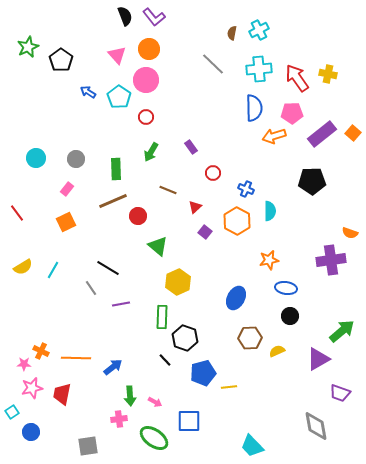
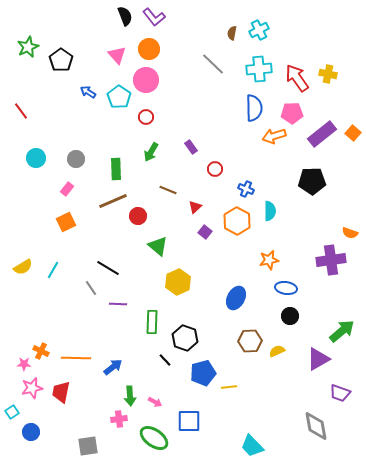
red circle at (213, 173): moved 2 px right, 4 px up
red line at (17, 213): moved 4 px right, 102 px up
purple line at (121, 304): moved 3 px left; rotated 12 degrees clockwise
green rectangle at (162, 317): moved 10 px left, 5 px down
brown hexagon at (250, 338): moved 3 px down
red trapezoid at (62, 394): moved 1 px left, 2 px up
